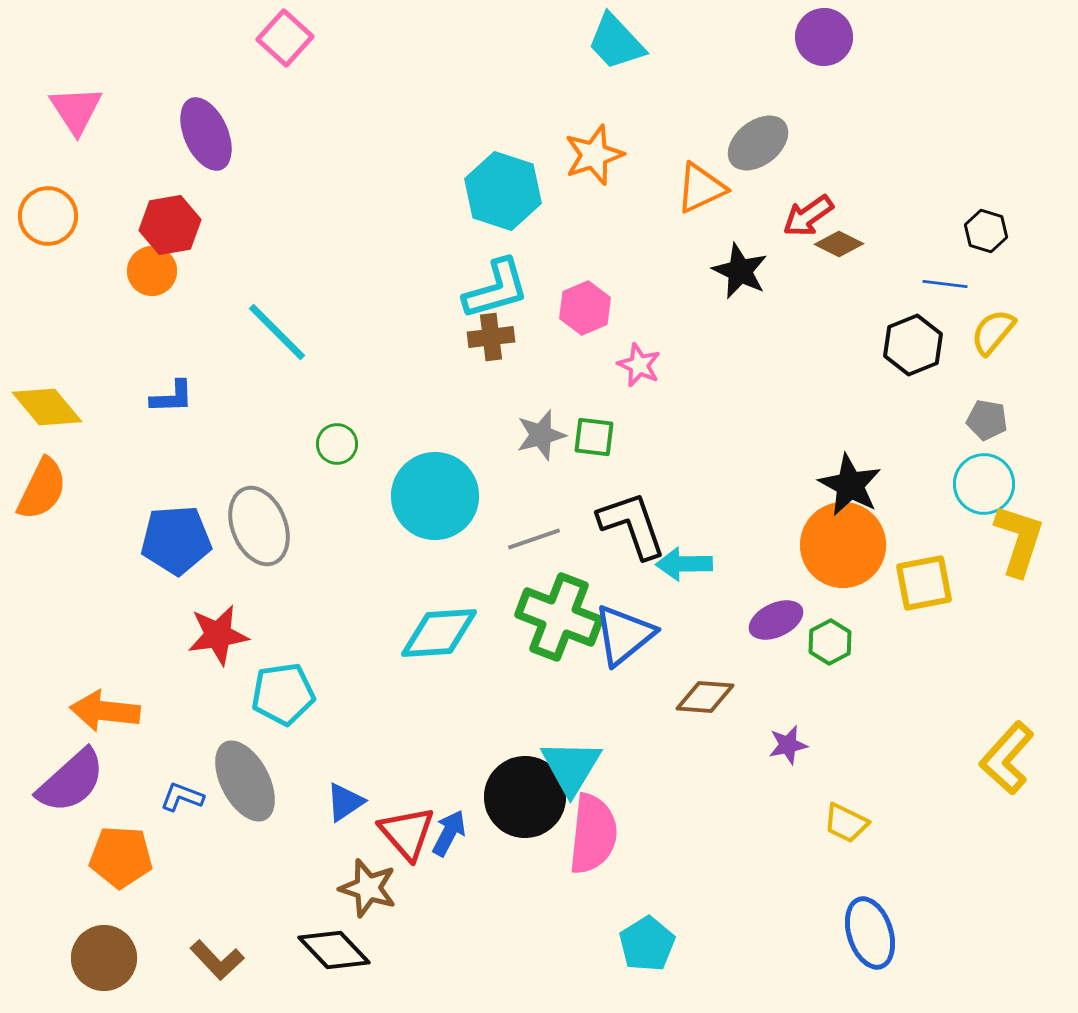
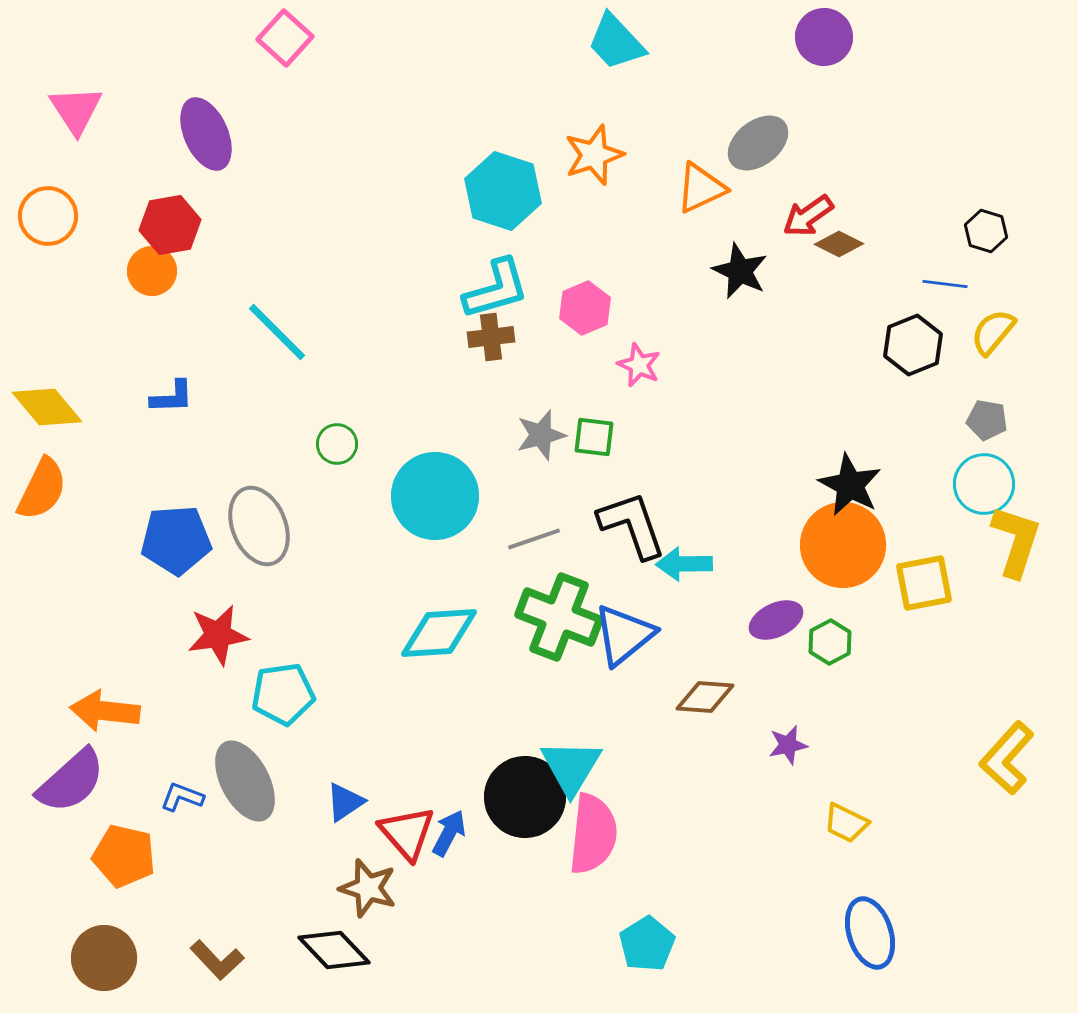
yellow L-shape at (1019, 540): moved 3 px left, 1 px down
orange pentagon at (121, 857): moved 3 px right, 1 px up; rotated 10 degrees clockwise
